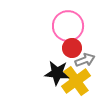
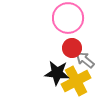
pink circle: moved 8 px up
gray arrow: rotated 120 degrees counterclockwise
yellow cross: rotated 8 degrees clockwise
